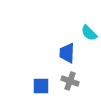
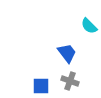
cyan semicircle: moved 7 px up
blue trapezoid: rotated 140 degrees clockwise
